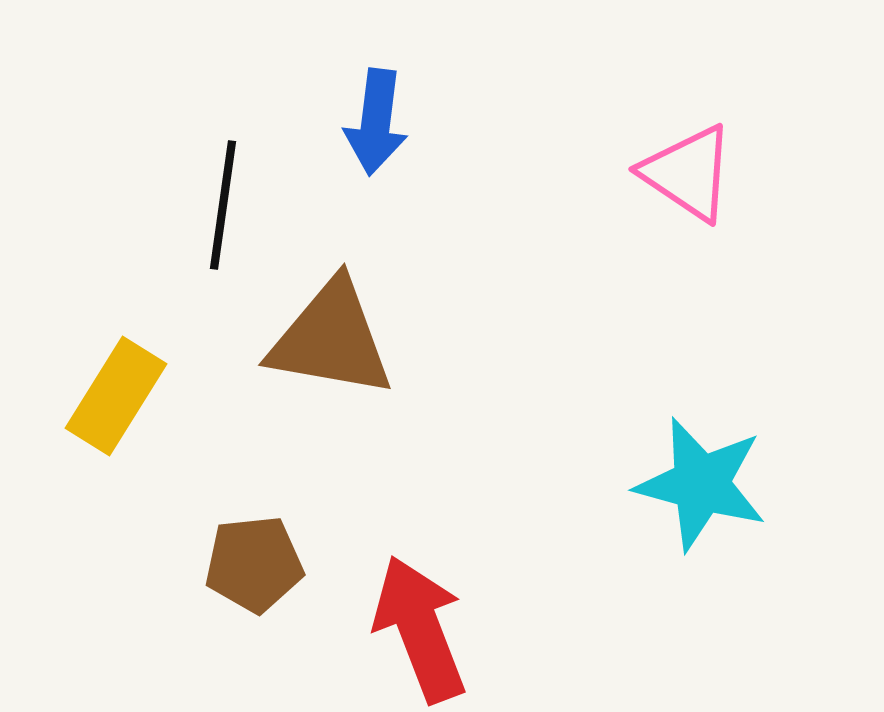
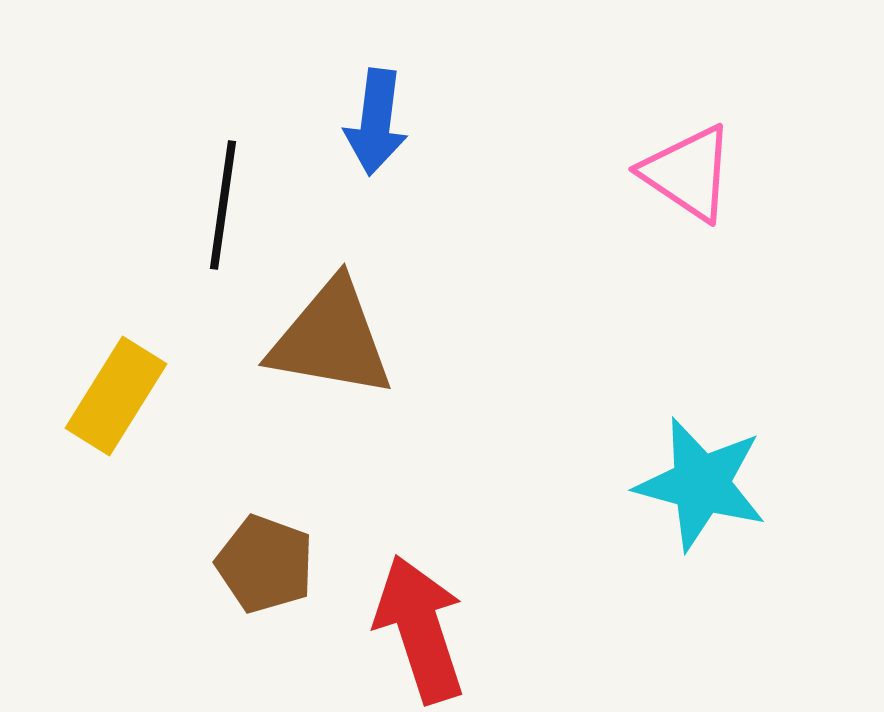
brown pentagon: moved 11 px right; rotated 26 degrees clockwise
red arrow: rotated 3 degrees clockwise
